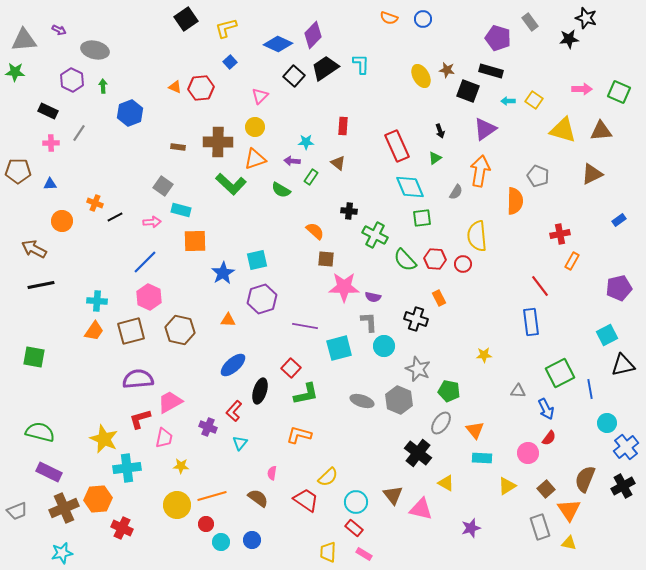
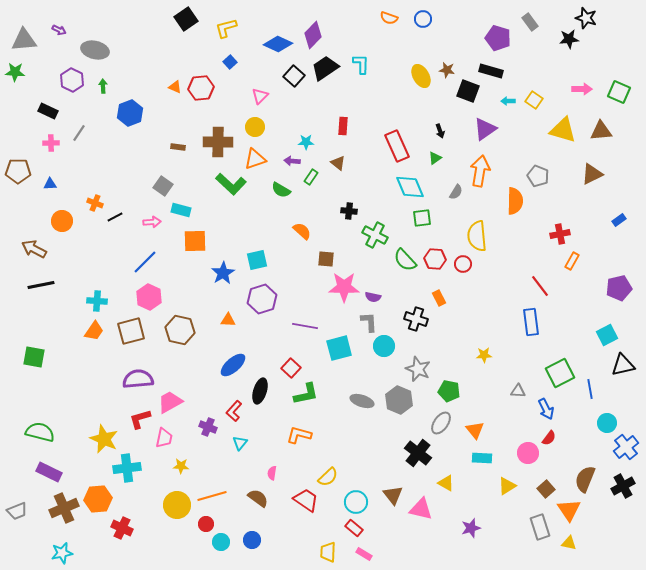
orange semicircle at (315, 231): moved 13 px left
